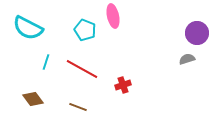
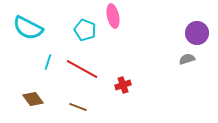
cyan line: moved 2 px right
